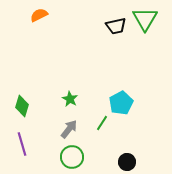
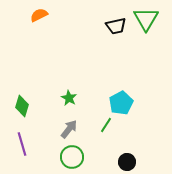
green triangle: moved 1 px right
green star: moved 1 px left, 1 px up
green line: moved 4 px right, 2 px down
